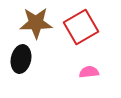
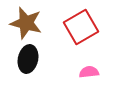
brown star: moved 10 px left; rotated 16 degrees clockwise
black ellipse: moved 7 px right
